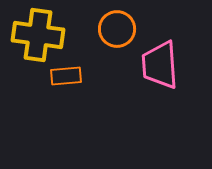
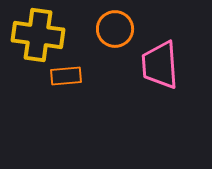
orange circle: moved 2 px left
